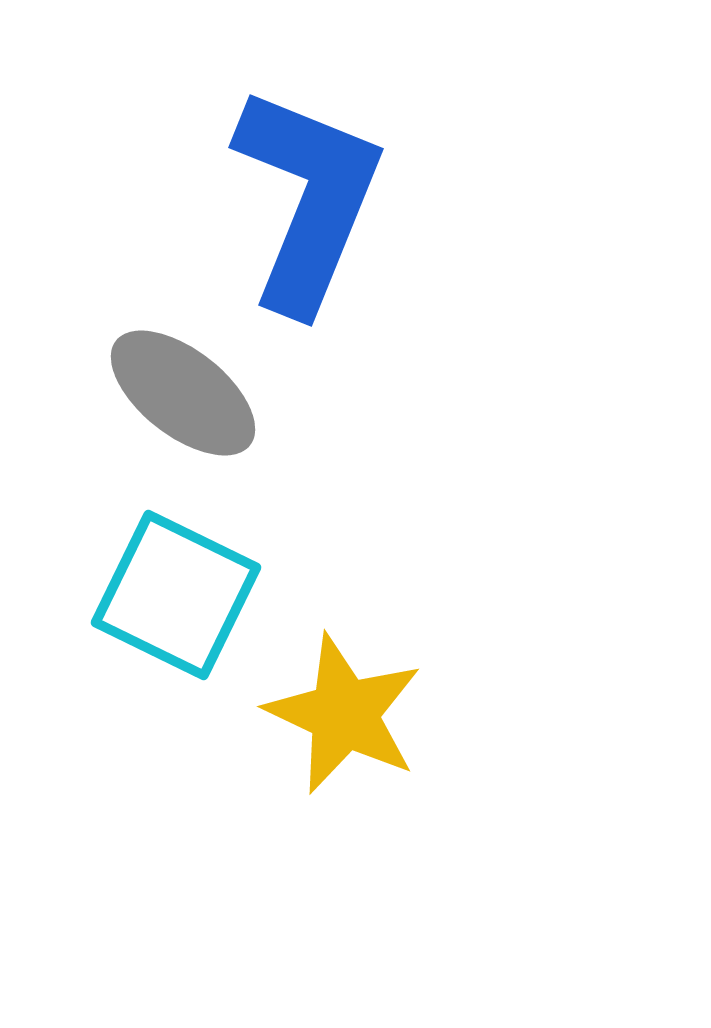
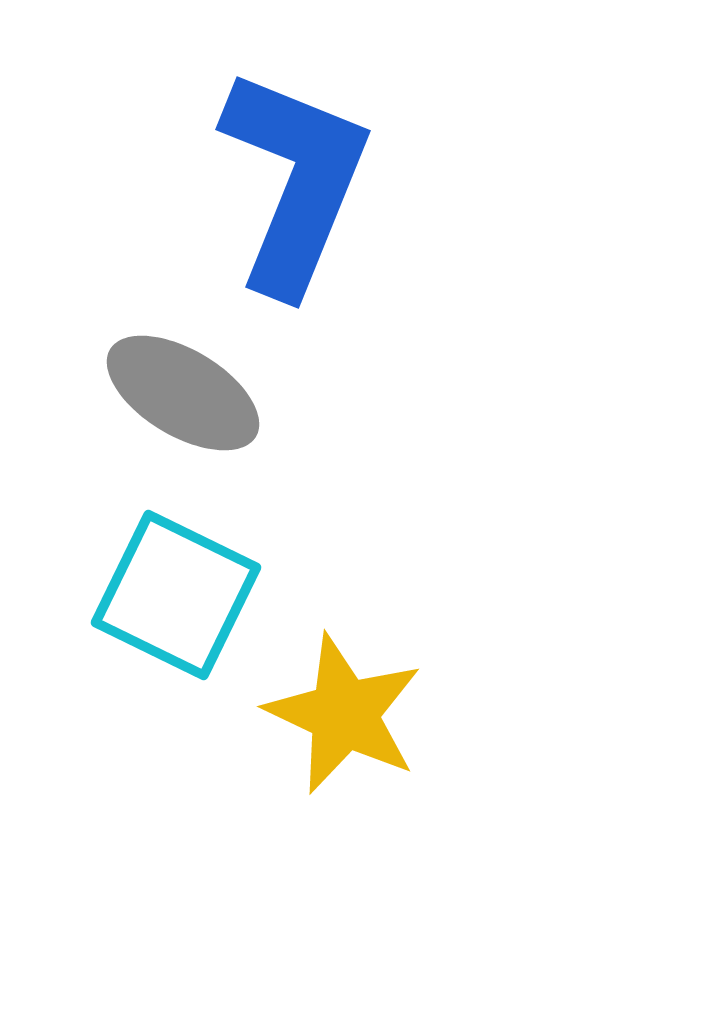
blue L-shape: moved 13 px left, 18 px up
gray ellipse: rotated 7 degrees counterclockwise
